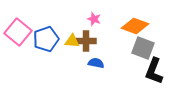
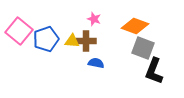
pink square: moved 1 px right, 1 px up
